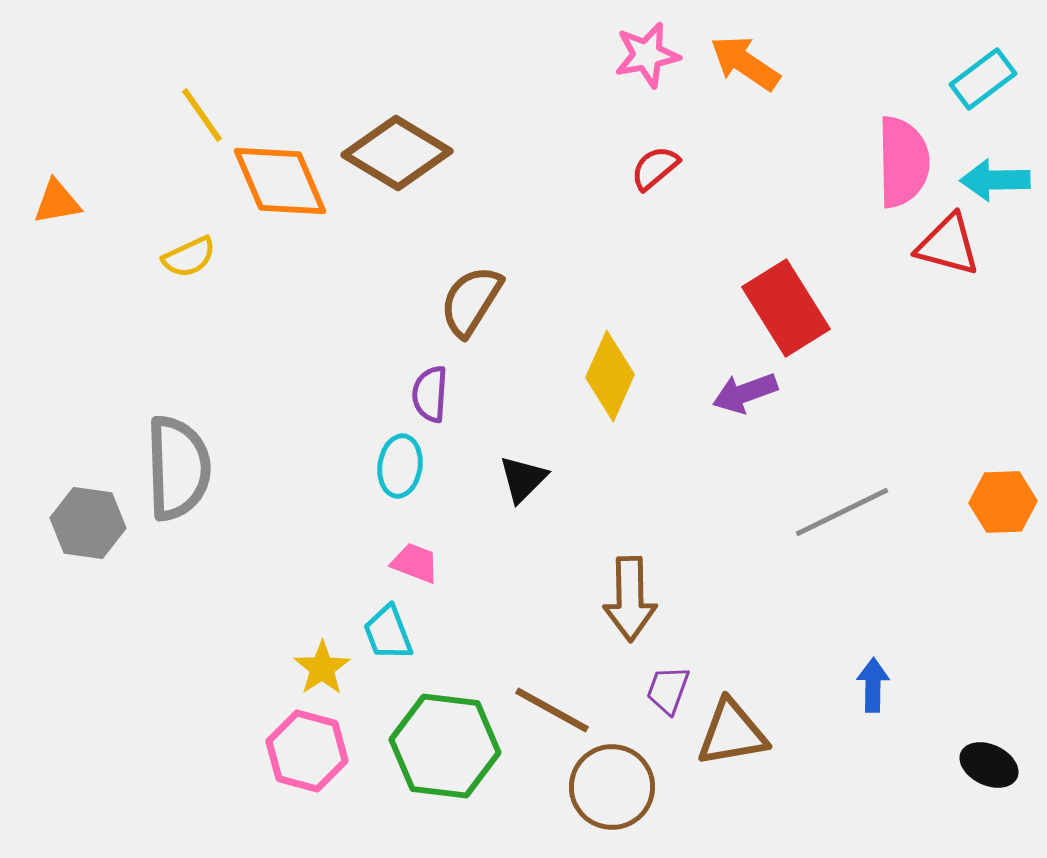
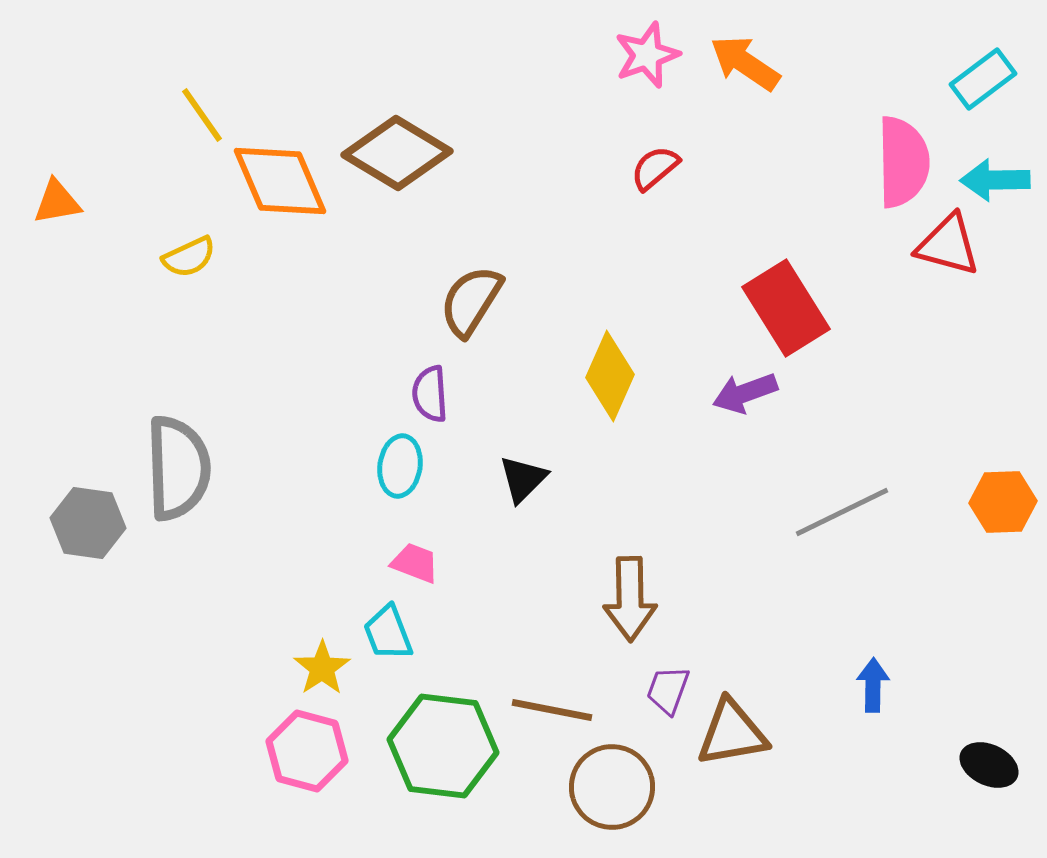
pink star: rotated 8 degrees counterclockwise
purple semicircle: rotated 8 degrees counterclockwise
brown line: rotated 18 degrees counterclockwise
green hexagon: moved 2 px left
